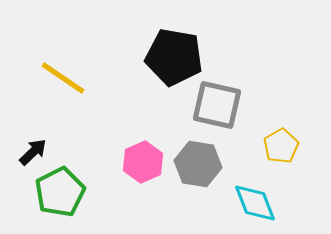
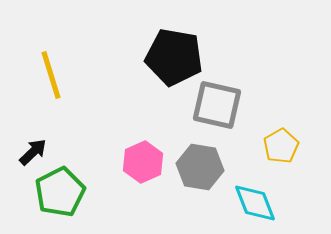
yellow line: moved 12 px left, 3 px up; rotated 39 degrees clockwise
gray hexagon: moved 2 px right, 3 px down
